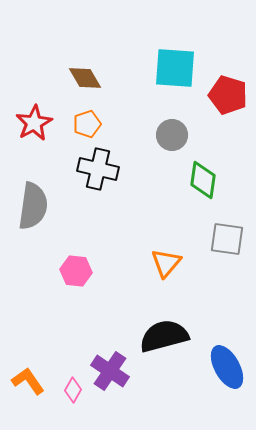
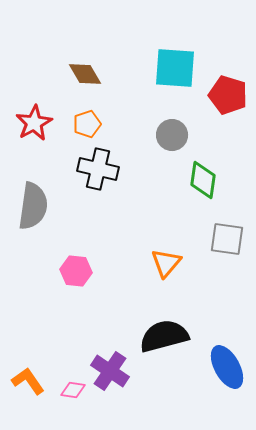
brown diamond: moved 4 px up
pink diamond: rotated 70 degrees clockwise
